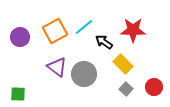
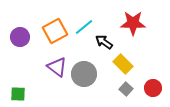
red star: moved 7 px up
red circle: moved 1 px left, 1 px down
